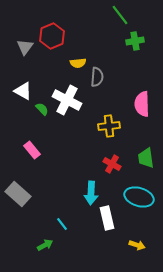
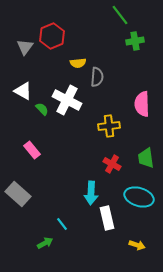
green arrow: moved 2 px up
